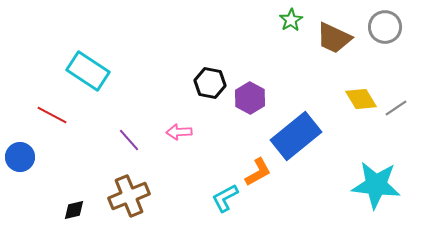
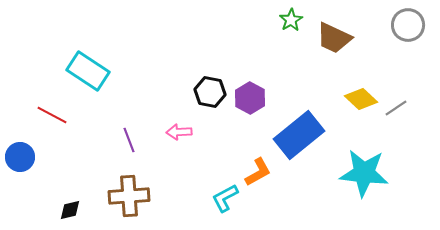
gray circle: moved 23 px right, 2 px up
black hexagon: moved 9 px down
yellow diamond: rotated 16 degrees counterclockwise
blue rectangle: moved 3 px right, 1 px up
purple line: rotated 20 degrees clockwise
cyan star: moved 12 px left, 12 px up
brown cross: rotated 18 degrees clockwise
black diamond: moved 4 px left
